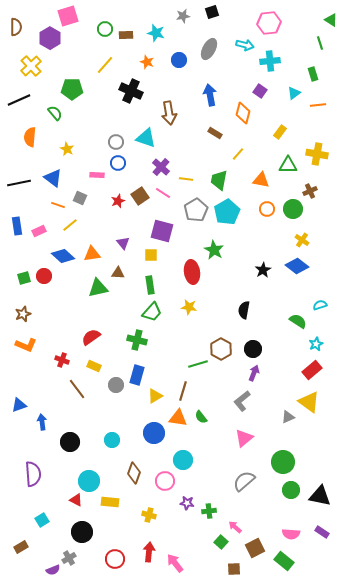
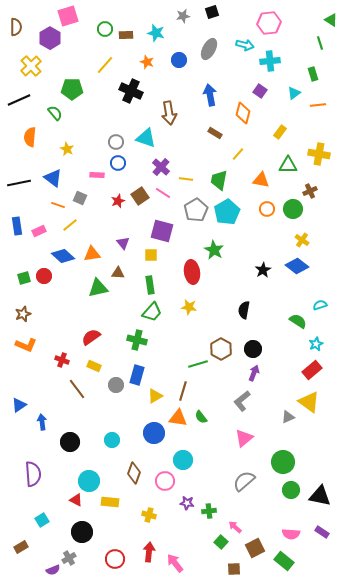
yellow cross at (317, 154): moved 2 px right
blue triangle at (19, 405): rotated 14 degrees counterclockwise
